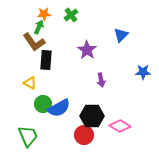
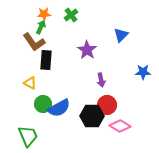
green arrow: moved 2 px right
red circle: moved 23 px right, 30 px up
